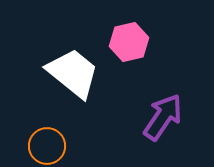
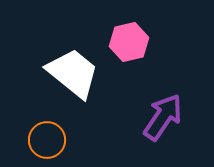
orange circle: moved 6 px up
